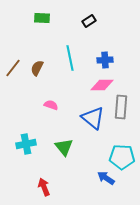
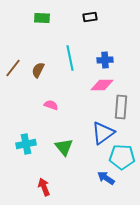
black rectangle: moved 1 px right, 4 px up; rotated 24 degrees clockwise
brown semicircle: moved 1 px right, 2 px down
blue triangle: moved 10 px right, 15 px down; rotated 45 degrees clockwise
